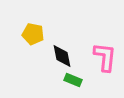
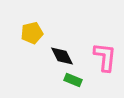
yellow pentagon: moved 1 px left, 1 px up; rotated 25 degrees counterclockwise
black diamond: rotated 15 degrees counterclockwise
